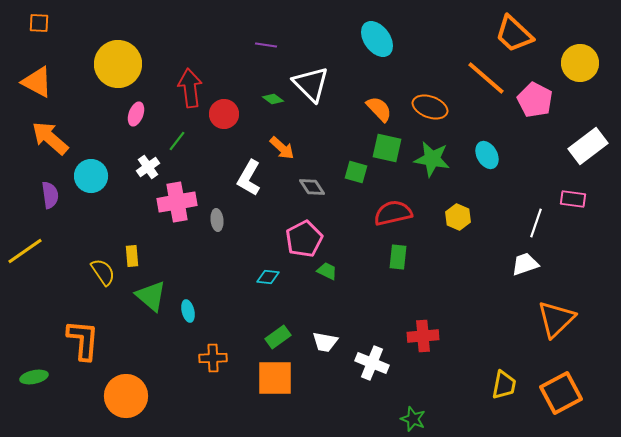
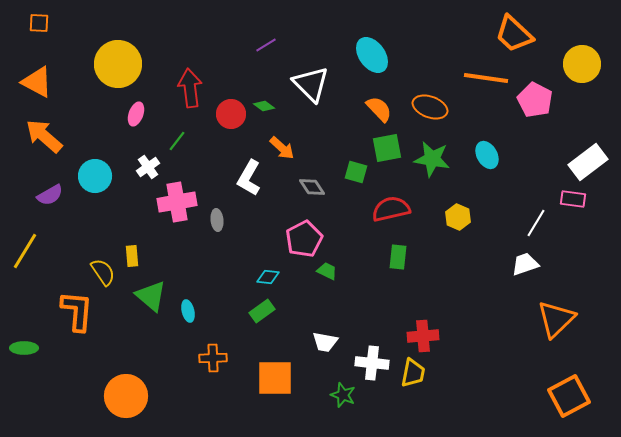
cyan ellipse at (377, 39): moved 5 px left, 16 px down
purple line at (266, 45): rotated 40 degrees counterclockwise
yellow circle at (580, 63): moved 2 px right, 1 px down
orange line at (486, 78): rotated 33 degrees counterclockwise
green diamond at (273, 99): moved 9 px left, 7 px down
red circle at (224, 114): moved 7 px right
orange arrow at (50, 138): moved 6 px left, 2 px up
white rectangle at (588, 146): moved 16 px down
green square at (387, 148): rotated 24 degrees counterclockwise
cyan circle at (91, 176): moved 4 px right
purple semicircle at (50, 195): rotated 68 degrees clockwise
red semicircle at (393, 213): moved 2 px left, 4 px up
white line at (536, 223): rotated 12 degrees clockwise
yellow line at (25, 251): rotated 24 degrees counterclockwise
green rectangle at (278, 337): moved 16 px left, 26 px up
orange L-shape at (83, 340): moved 6 px left, 29 px up
white cross at (372, 363): rotated 16 degrees counterclockwise
green ellipse at (34, 377): moved 10 px left, 29 px up; rotated 12 degrees clockwise
yellow trapezoid at (504, 385): moved 91 px left, 12 px up
orange square at (561, 393): moved 8 px right, 3 px down
green star at (413, 419): moved 70 px left, 24 px up
